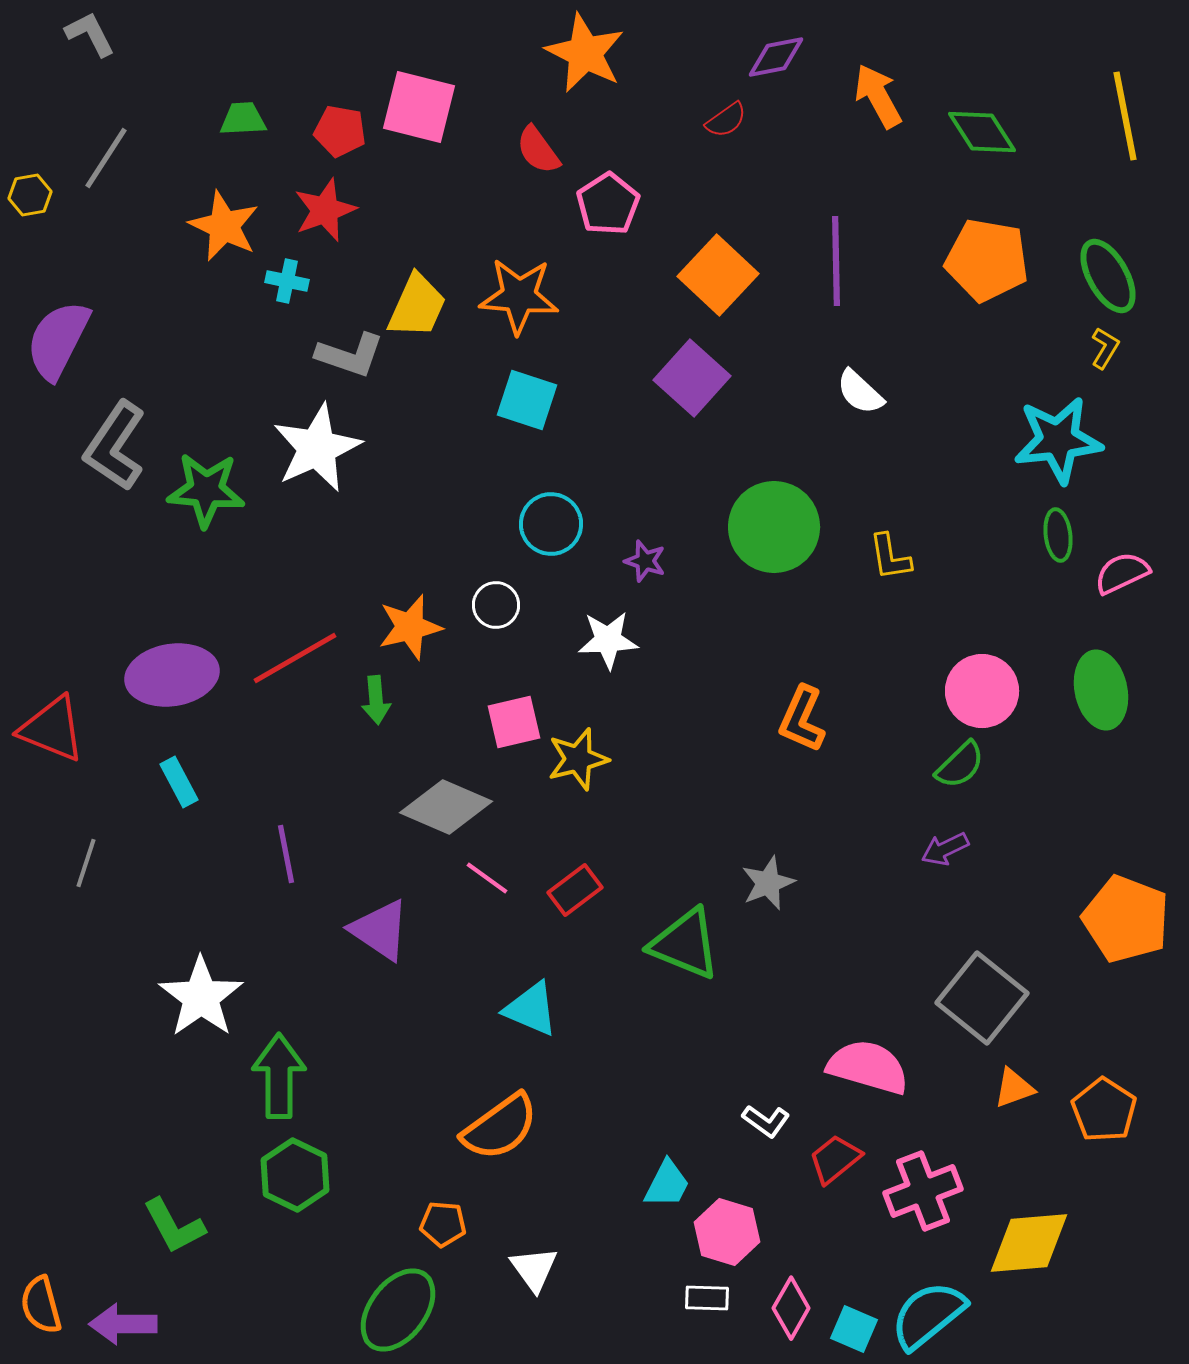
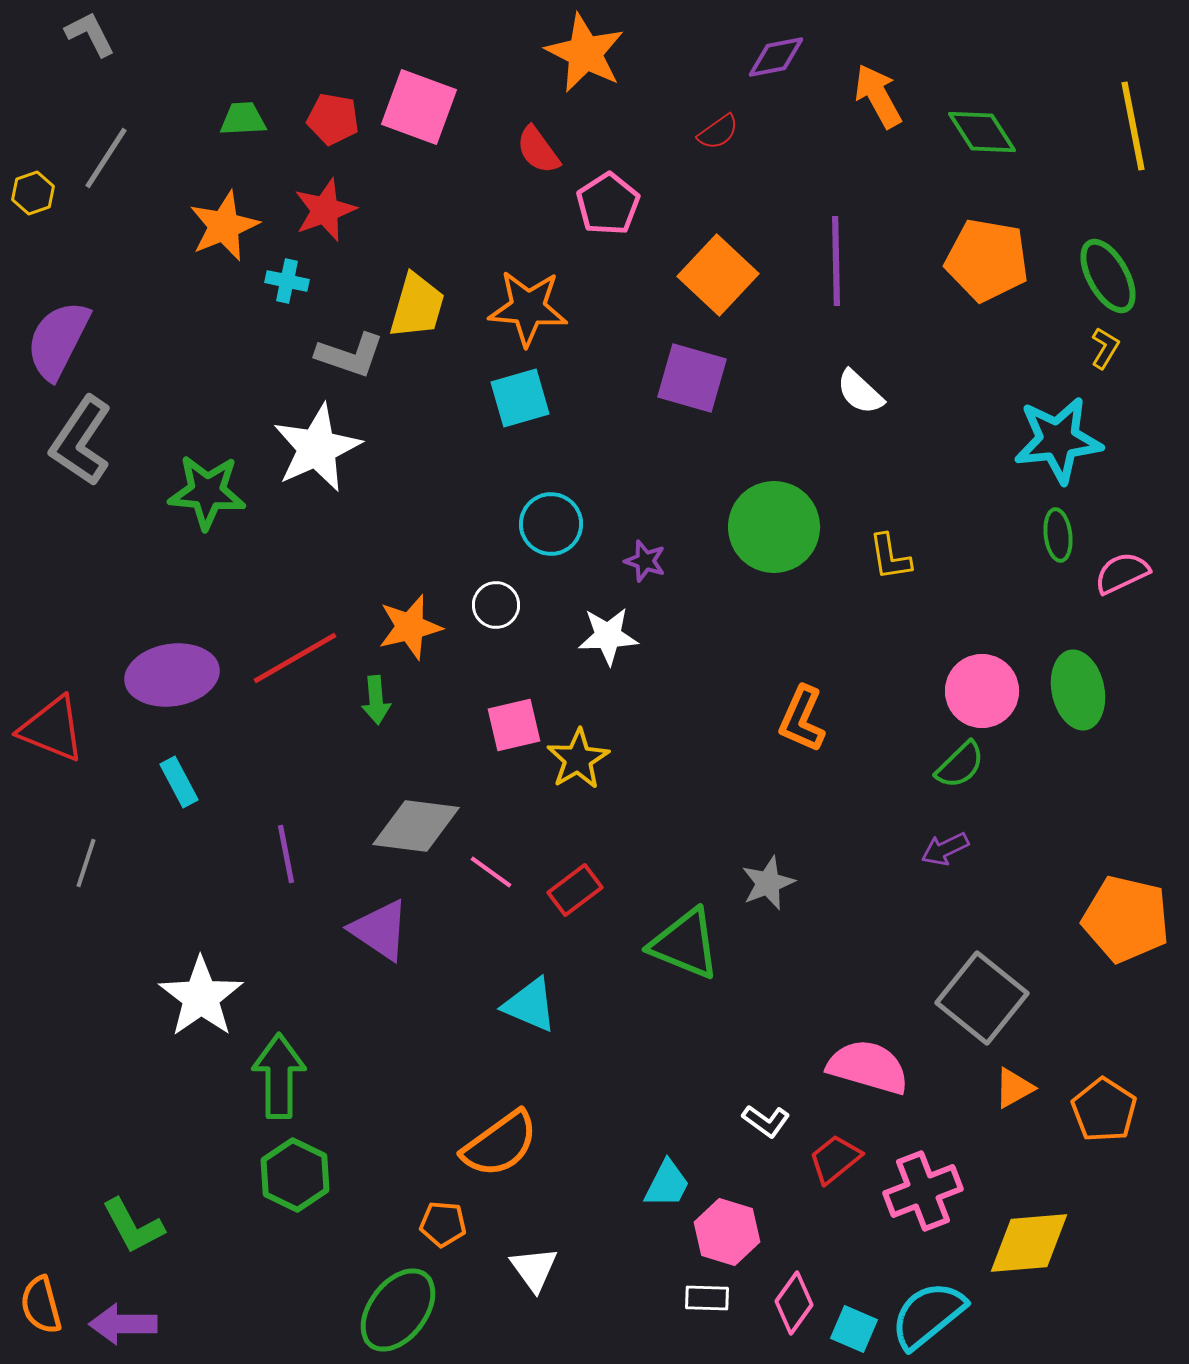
pink square at (419, 107): rotated 6 degrees clockwise
yellow line at (1125, 116): moved 8 px right, 10 px down
red semicircle at (726, 120): moved 8 px left, 12 px down
red pentagon at (340, 131): moved 7 px left, 12 px up
yellow hexagon at (30, 195): moved 3 px right, 2 px up; rotated 9 degrees counterclockwise
orange star at (224, 226): rotated 24 degrees clockwise
orange star at (519, 296): moved 9 px right, 12 px down
yellow trapezoid at (417, 306): rotated 8 degrees counterclockwise
purple square at (692, 378): rotated 26 degrees counterclockwise
cyan square at (527, 400): moved 7 px left, 2 px up; rotated 34 degrees counterclockwise
gray L-shape at (115, 446): moved 34 px left, 5 px up
green star at (206, 490): moved 1 px right, 2 px down
white star at (608, 640): moved 4 px up
green ellipse at (1101, 690): moved 23 px left
pink square at (514, 722): moved 3 px down
yellow star at (578, 759): rotated 16 degrees counterclockwise
gray diamond at (446, 807): moved 30 px left, 19 px down; rotated 16 degrees counterclockwise
pink line at (487, 878): moved 4 px right, 6 px up
orange pentagon at (1126, 919): rotated 8 degrees counterclockwise
cyan triangle at (531, 1009): moved 1 px left, 4 px up
orange triangle at (1014, 1088): rotated 9 degrees counterclockwise
orange semicircle at (500, 1127): moved 17 px down
green L-shape at (174, 1226): moved 41 px left
pink diamond at (791, 1308): moved 3 px right, 5 px up; rotated 6 degrees clockwise
